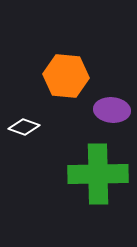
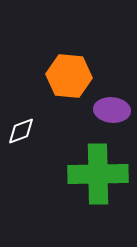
orange hexagon: moved 3 px right
white diamond: moved 3 px left, 4 px down; rotated 40 degrees counterclockwise
